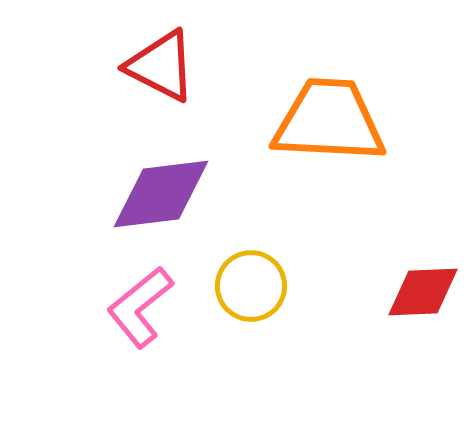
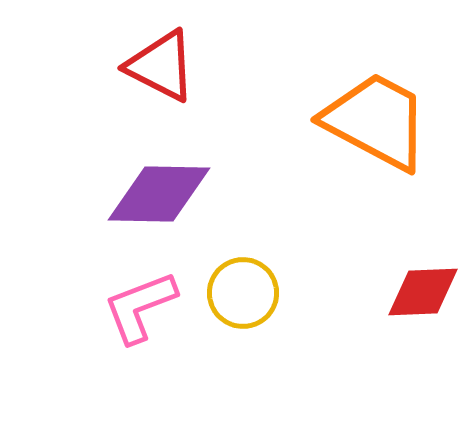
orange trapezoid: moved 47 px right; rotated 25 degrees clockwise
purple diamond: moved 2 px left; rotated 8 degrees clockwise
yellow circle: moved 8 px left, 7 px down
pink L-shape: rotated 18 degrees clockwise
